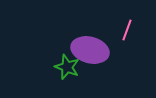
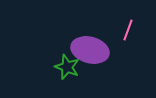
pink line: moved 1 px right
